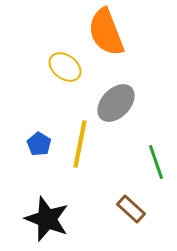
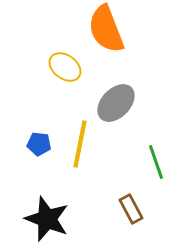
orange semicircle: moved 3 px up
blue pentagon: rotated 25 degrees counterclockwise
brown rectangle: rotated 20 degrees clockwise
